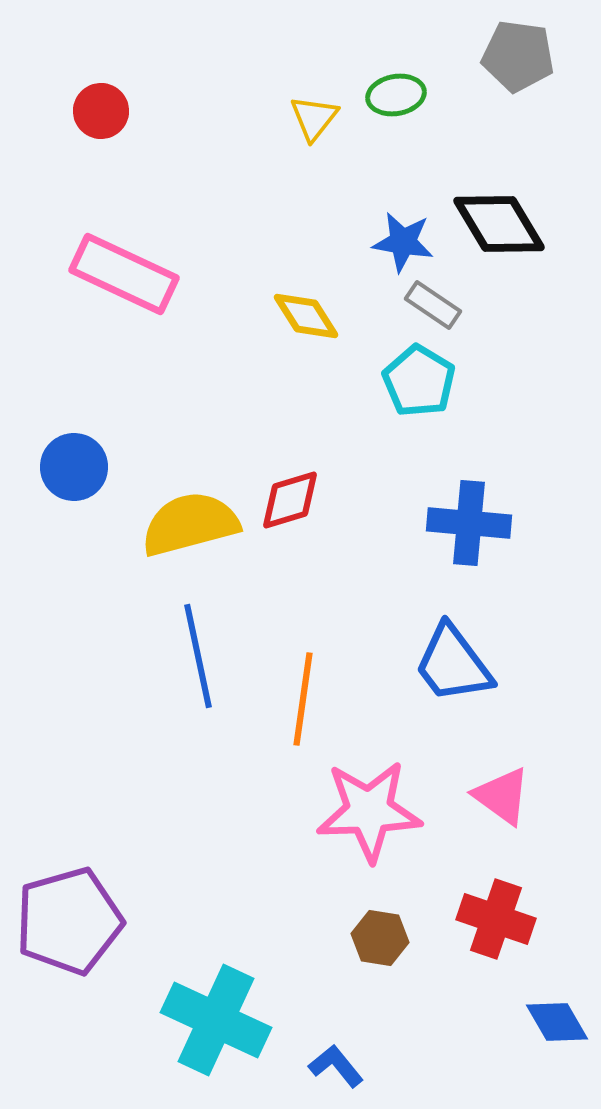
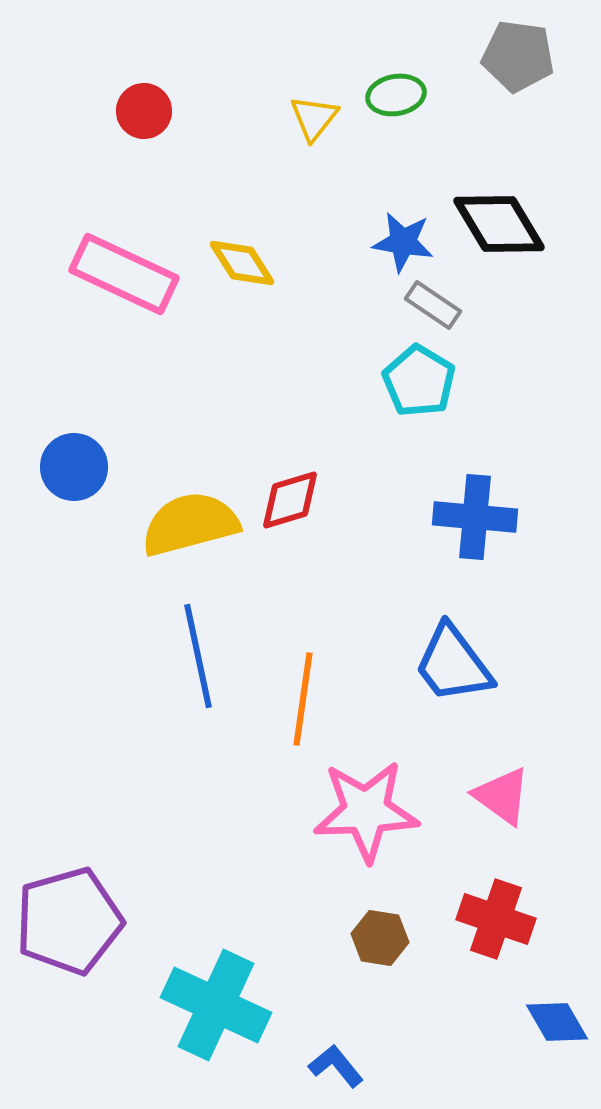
red circle: moved 43 px right
yellow diamond: moved 64 px left, 53 px up
blue cross: moved 6 px right, 6 px up
pink star: moved 3 px left
cyan cross: moved 15 px up
